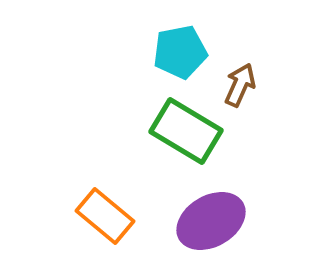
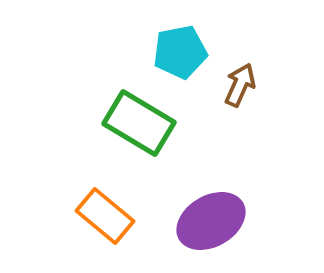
green rectangle: moved 47 px left, 8 px up
